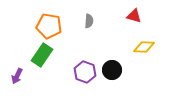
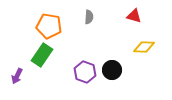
gray semicircle: moved 4 px up
